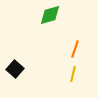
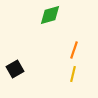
orange line: moved 1 px left, 1 px down
black square: rotated 18 degrees clockwise
